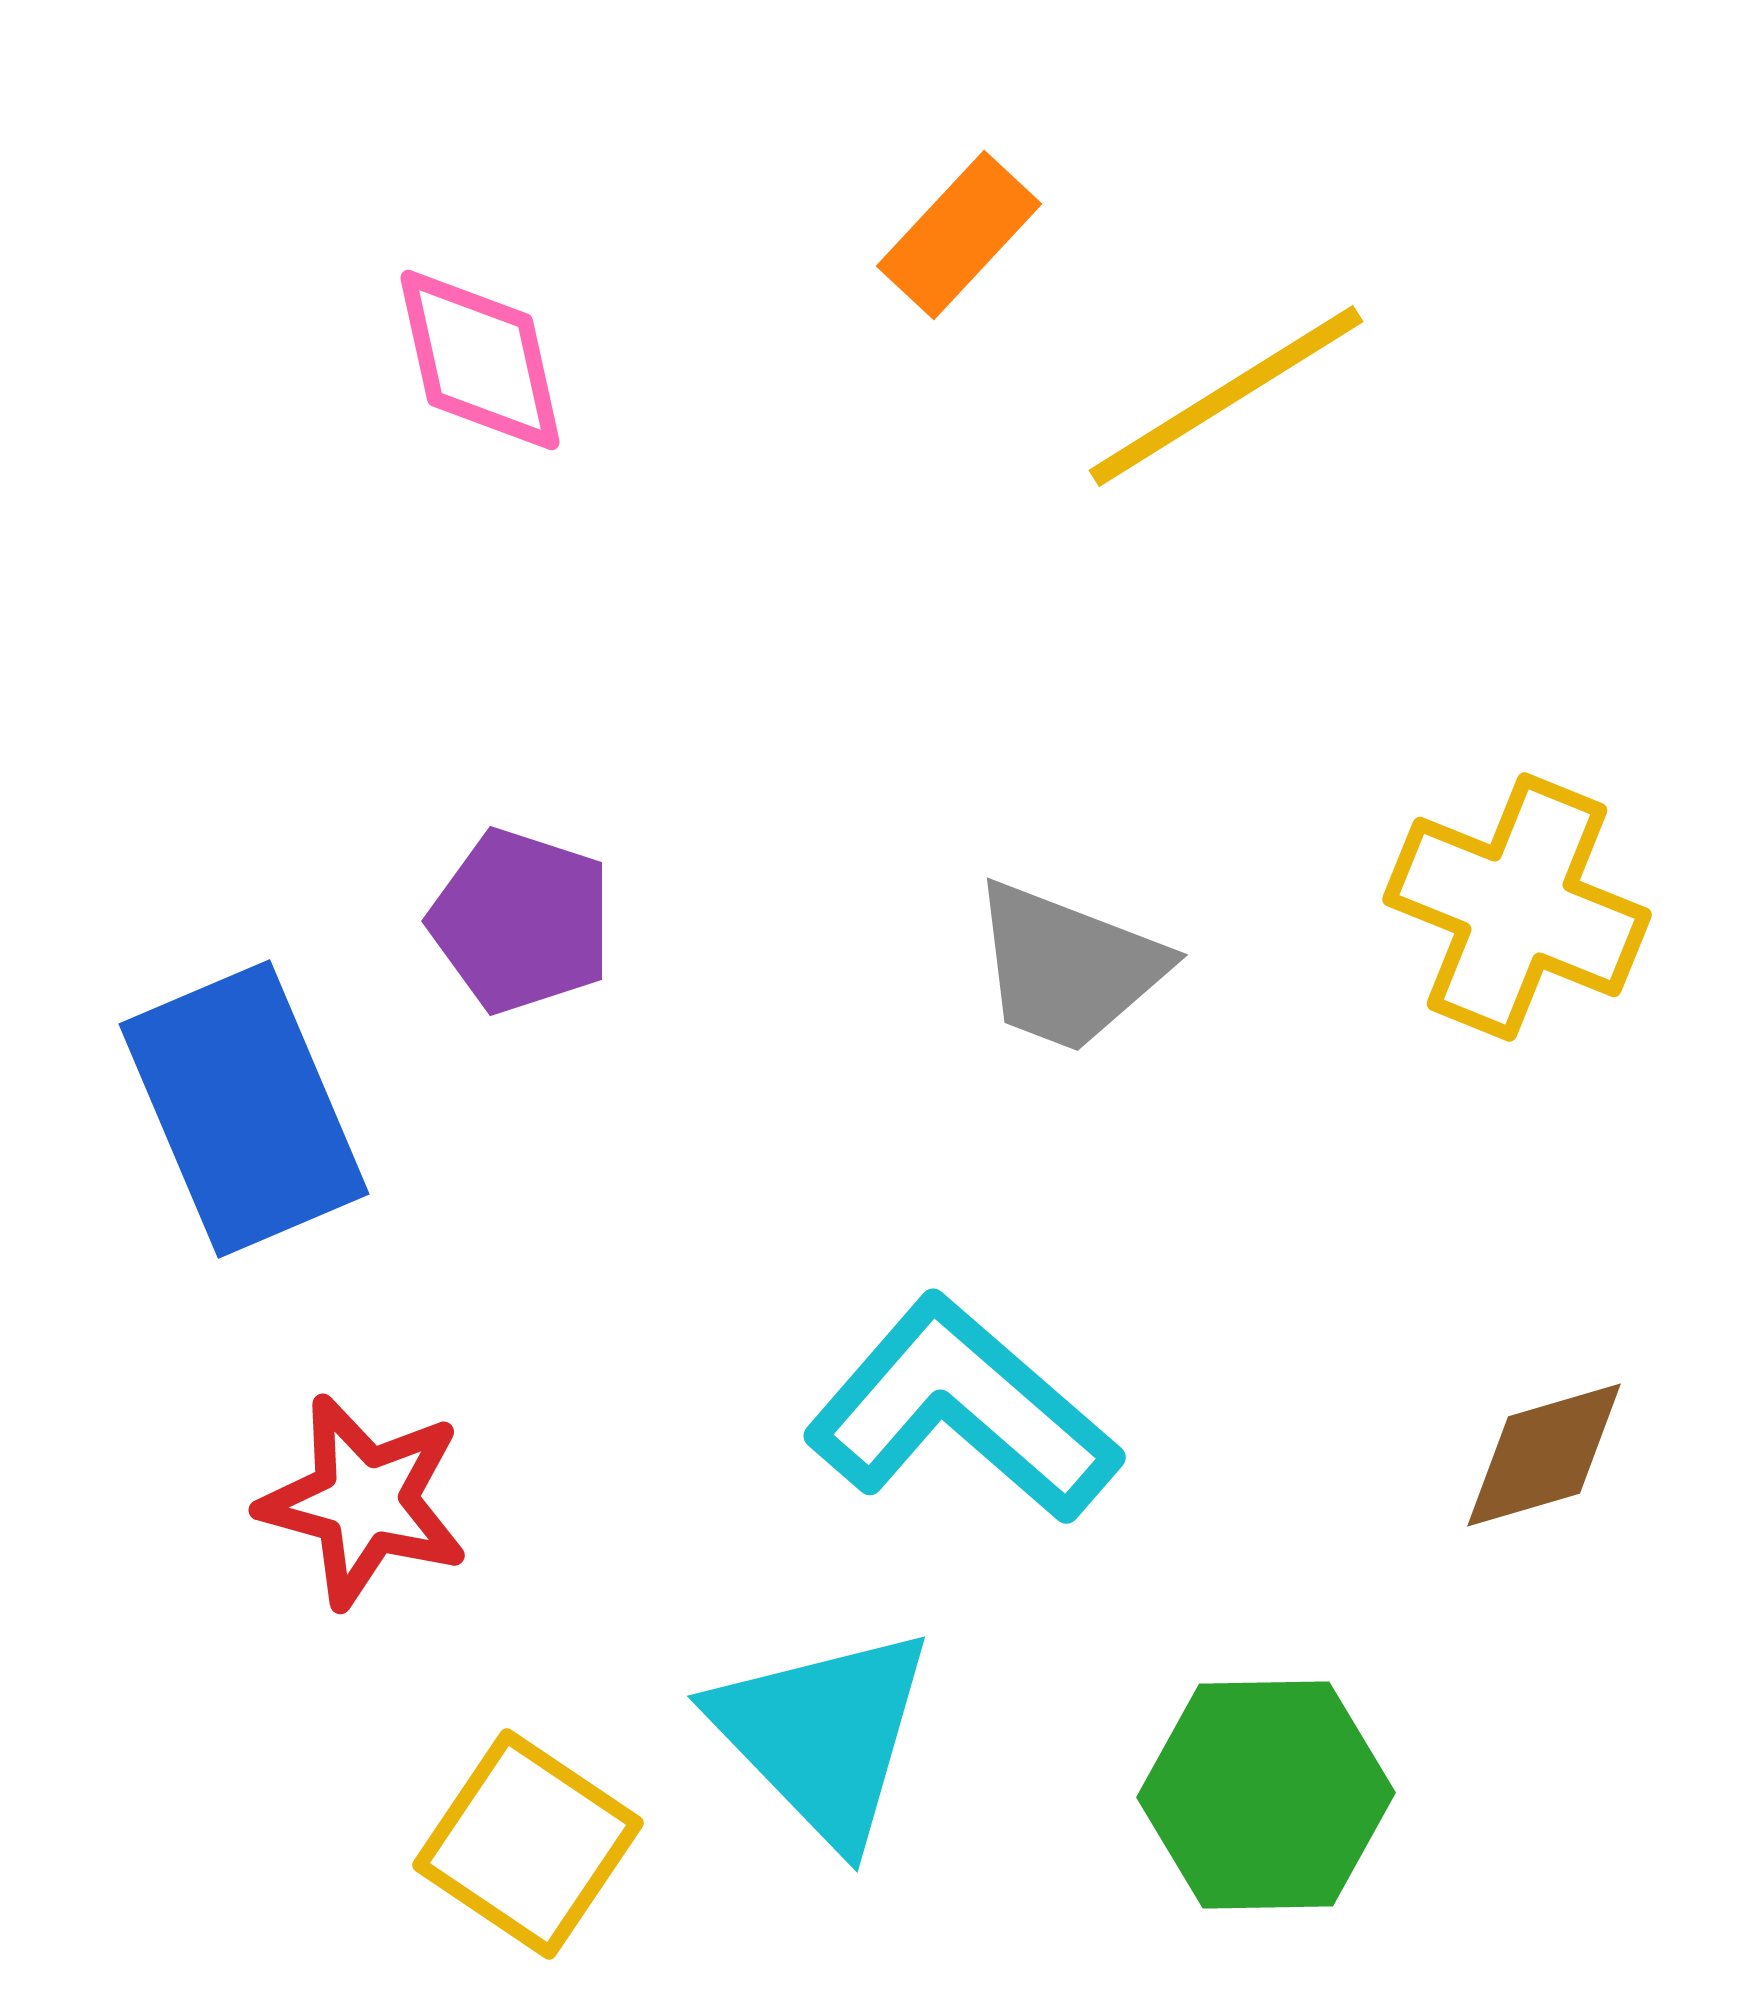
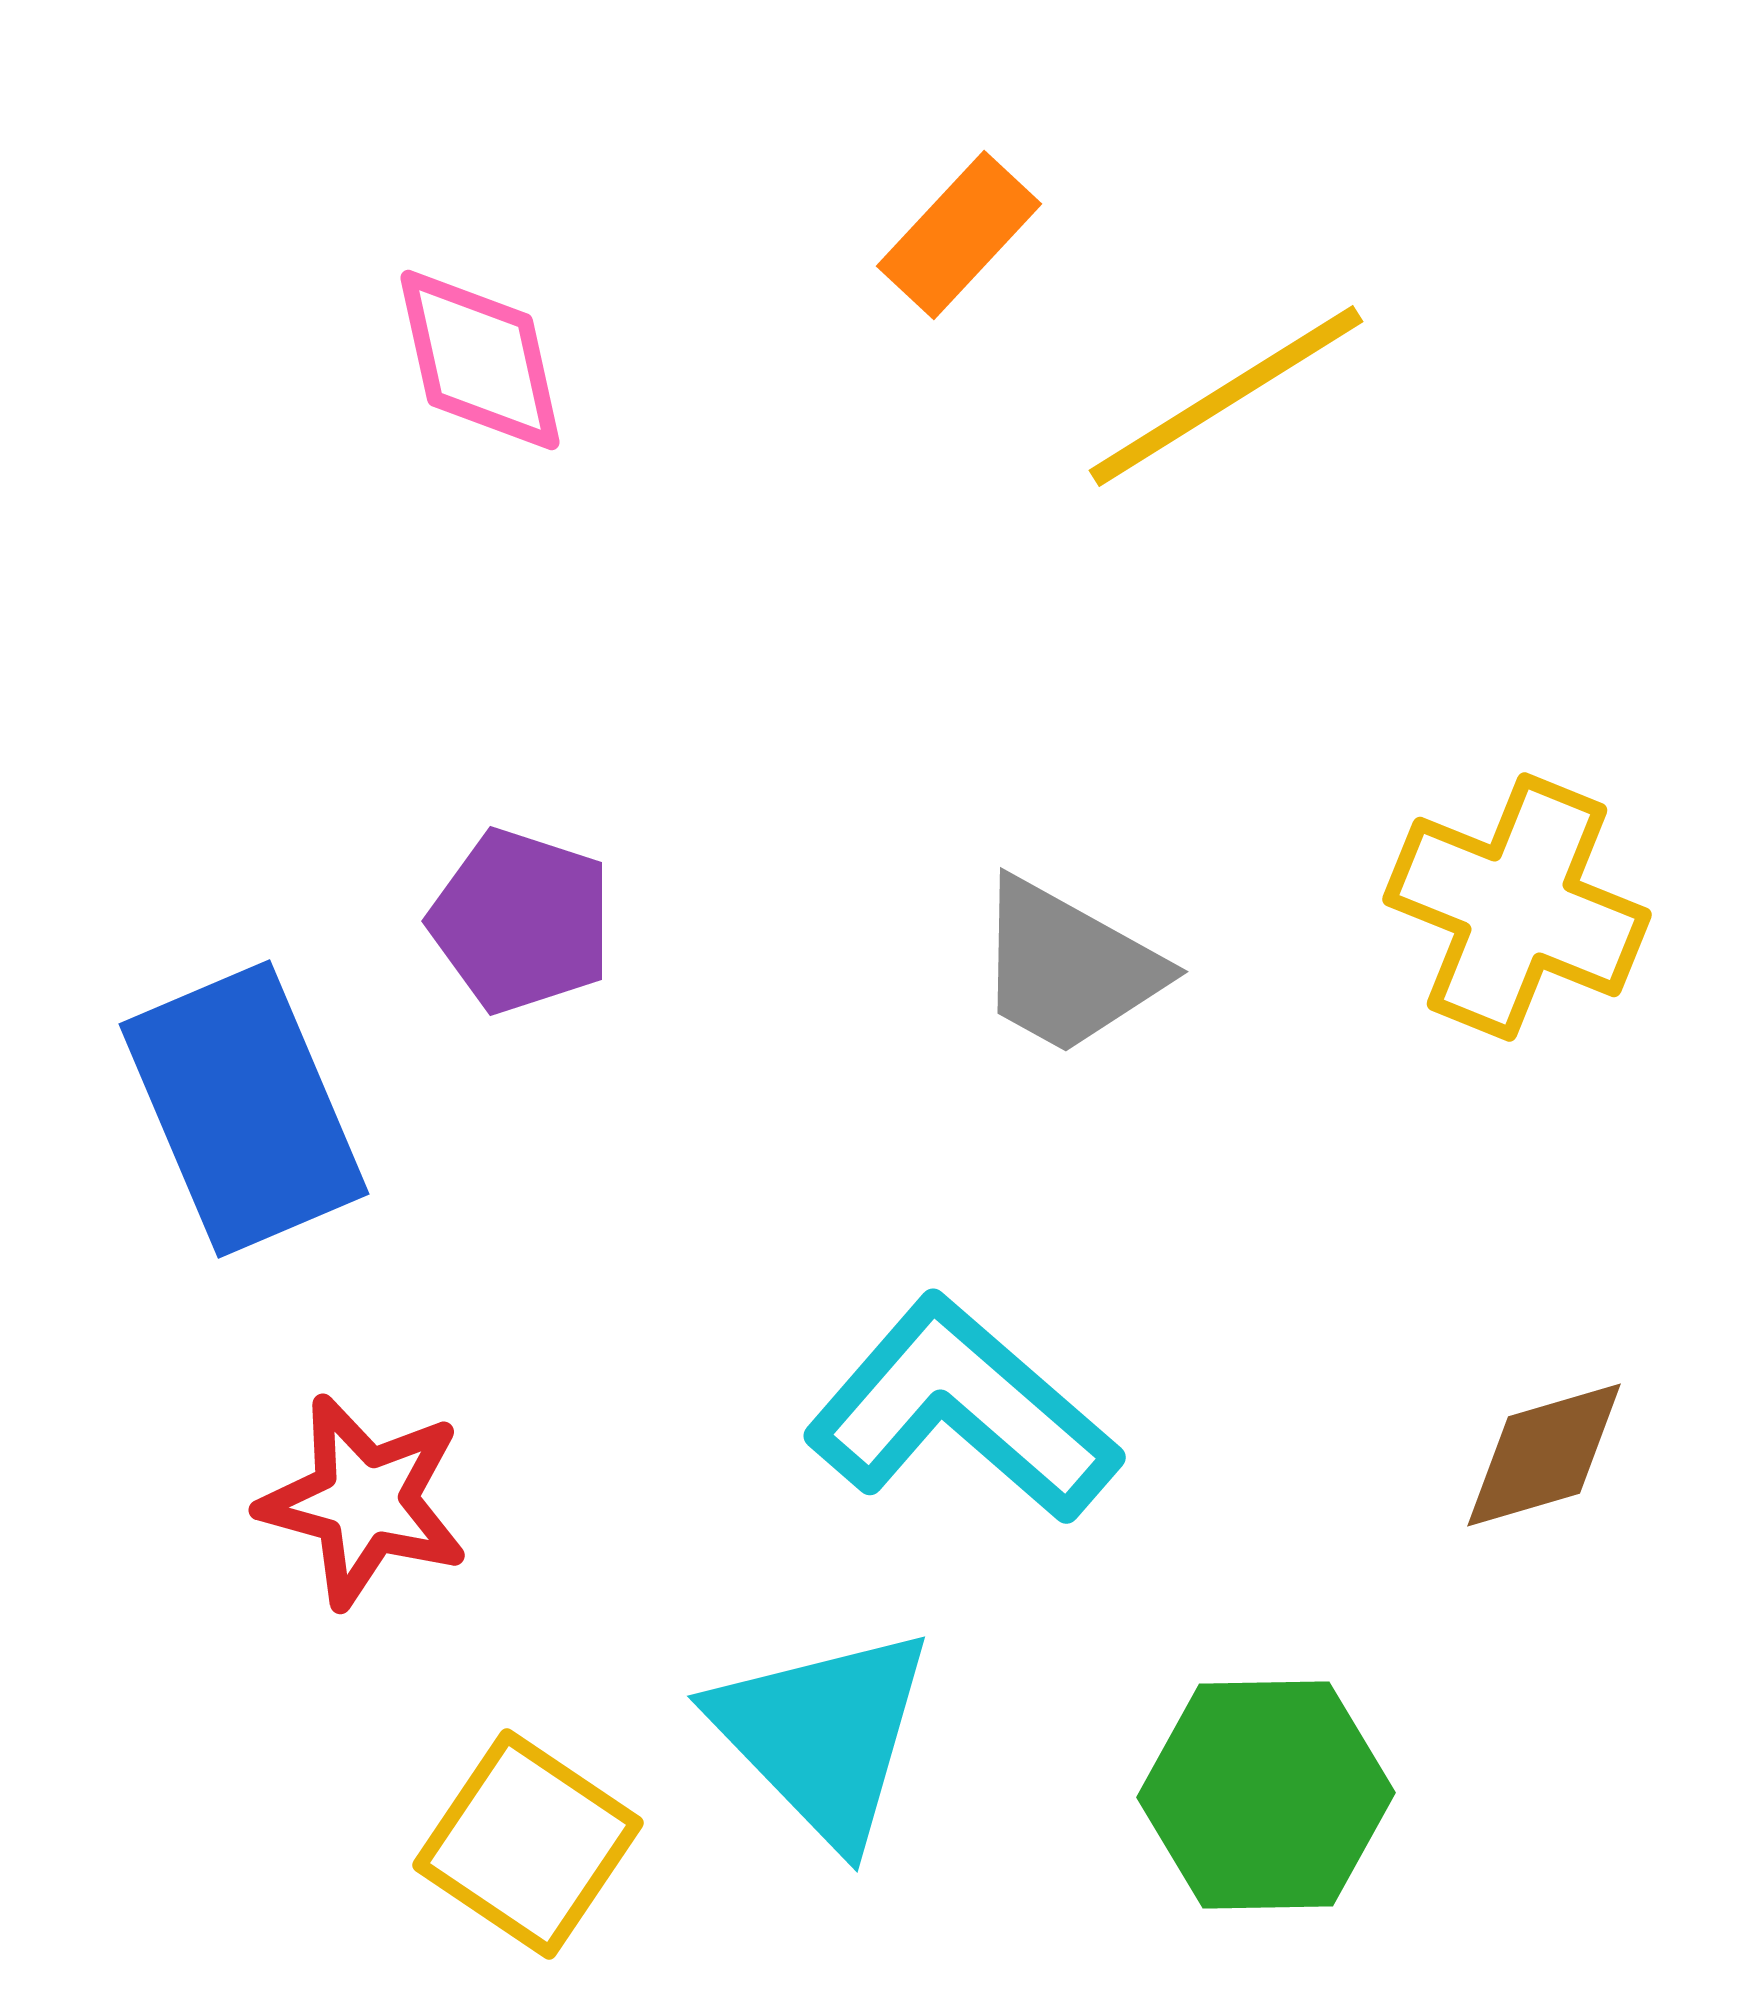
gray trapezoid: rotated 8 degrees clockwise
